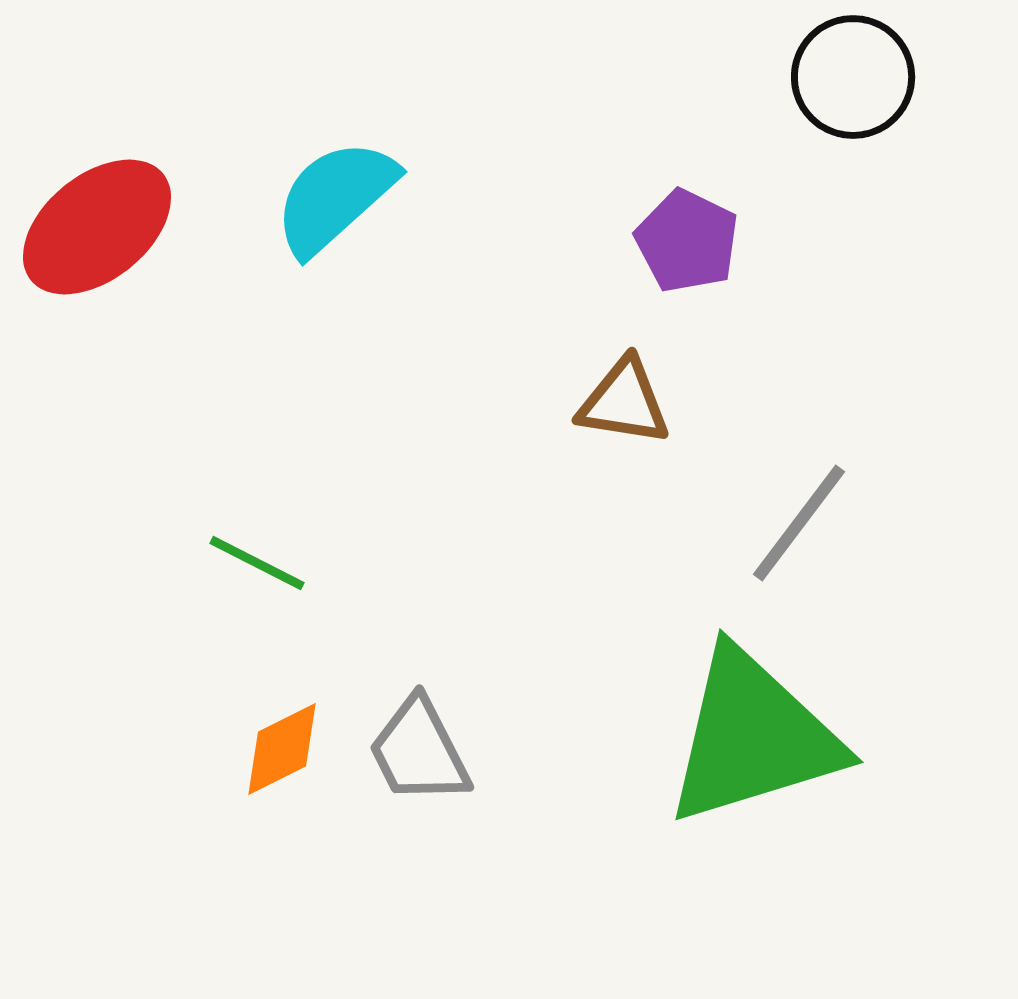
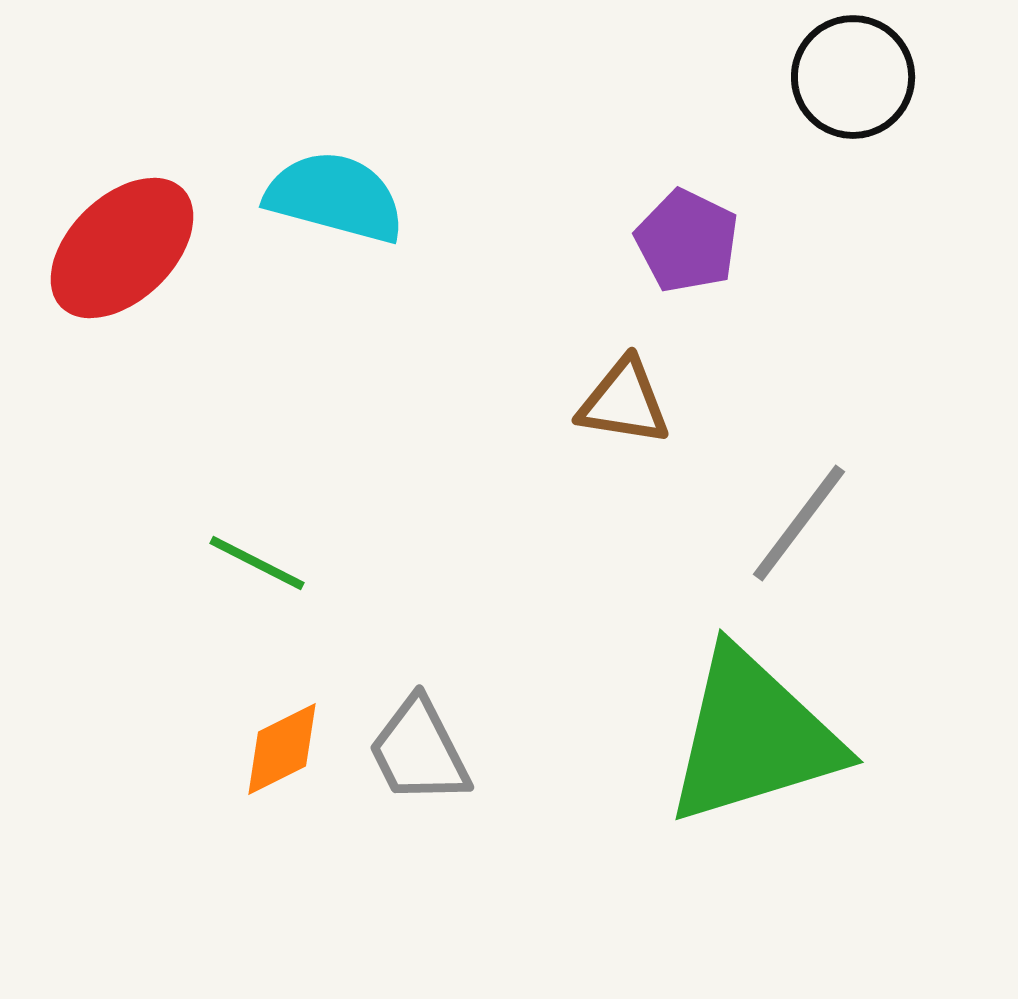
cyan semicircle: rotated 57 degrees clockwise
red ellipse: moved 25 px right, 21 px down; rotated 5 degrees counterclockwise
